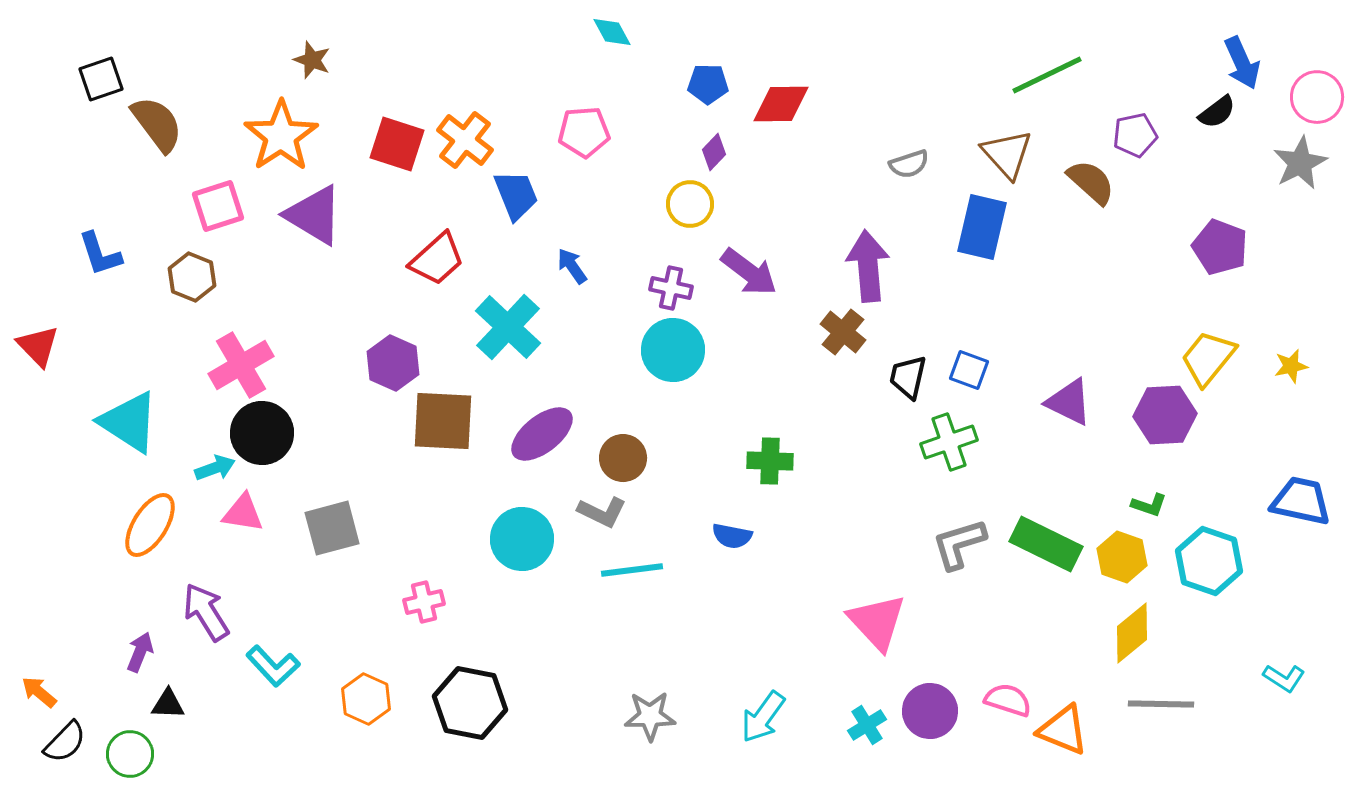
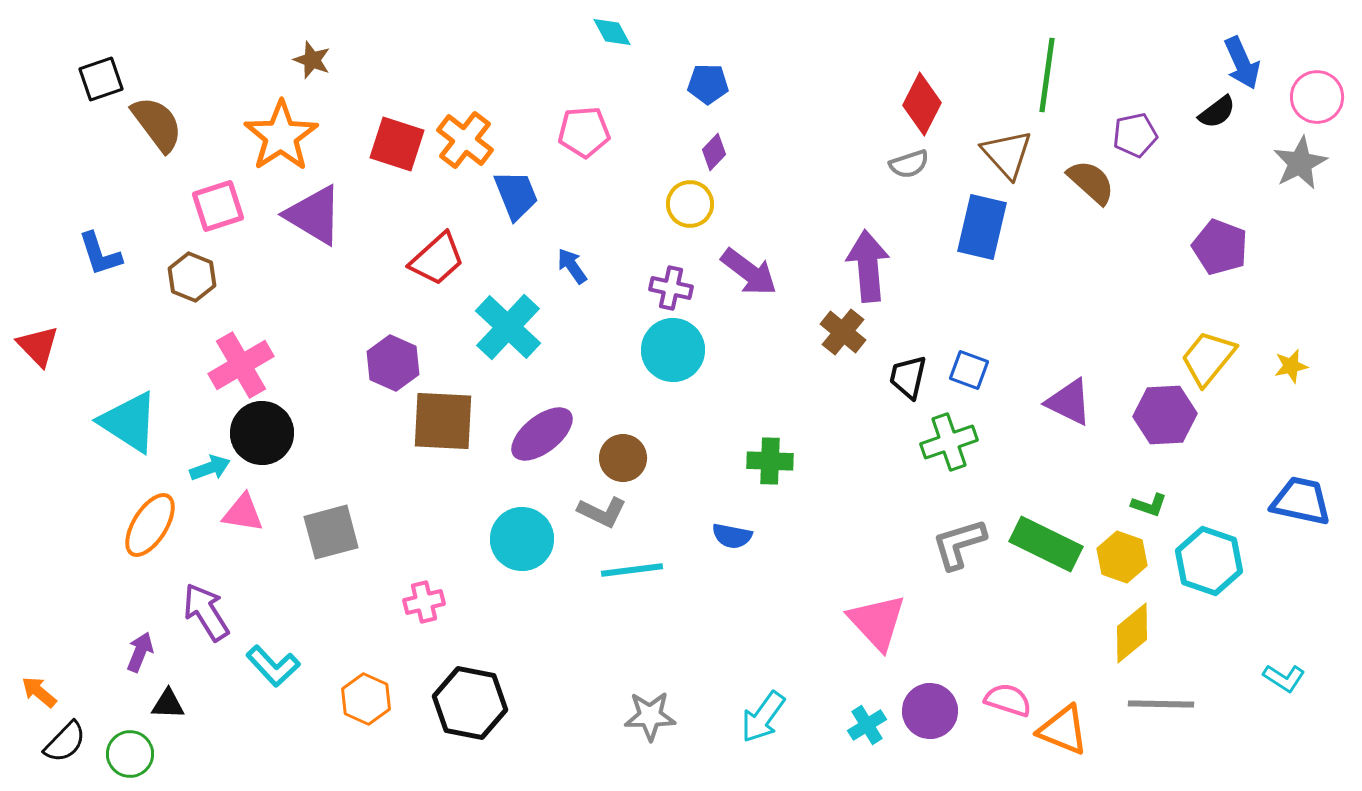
green line at (1047, 75): rotated 56 degrees counterclockwise
red diamond at (781, 104): moved 141 px right; rotated 62 degrees counterclockwise
cyan arrow at (215, 468): moved 5 px left
gray square at (332, 528): moved 1 px left, 4 px down
